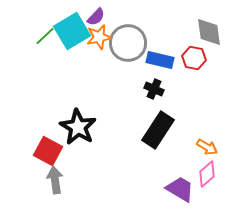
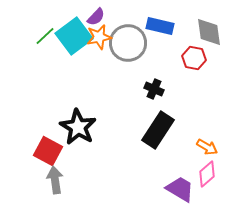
cyan square: moved 2 px right, 5 px down; rotated 6 degrees counterclockwise
blue rectangle: moved 34 px up
